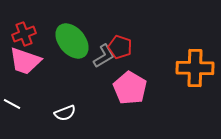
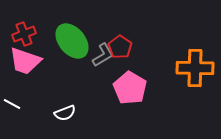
red pentagon: rotated 15 degrees clockwise
gray L-shape: moved 1 px left, 1 px up
